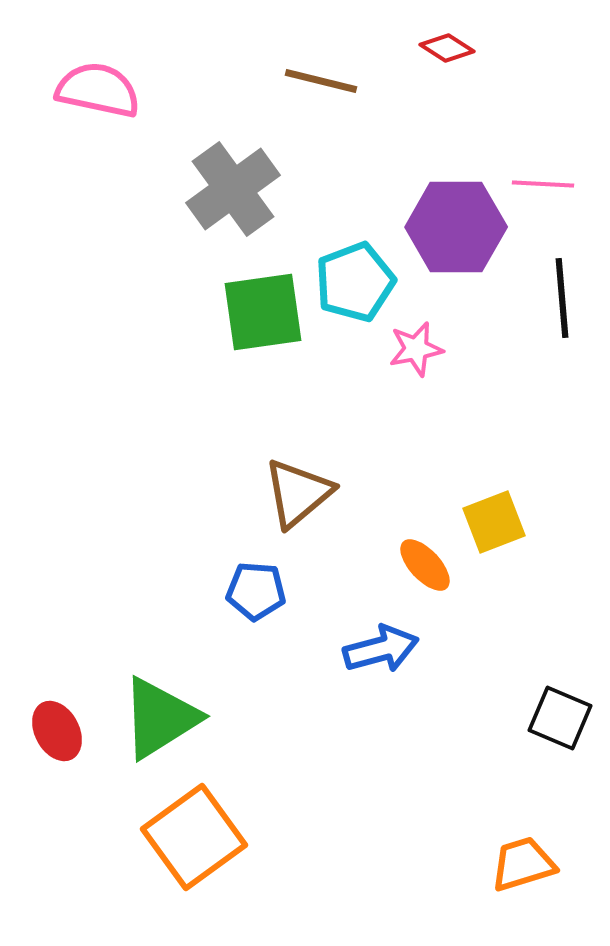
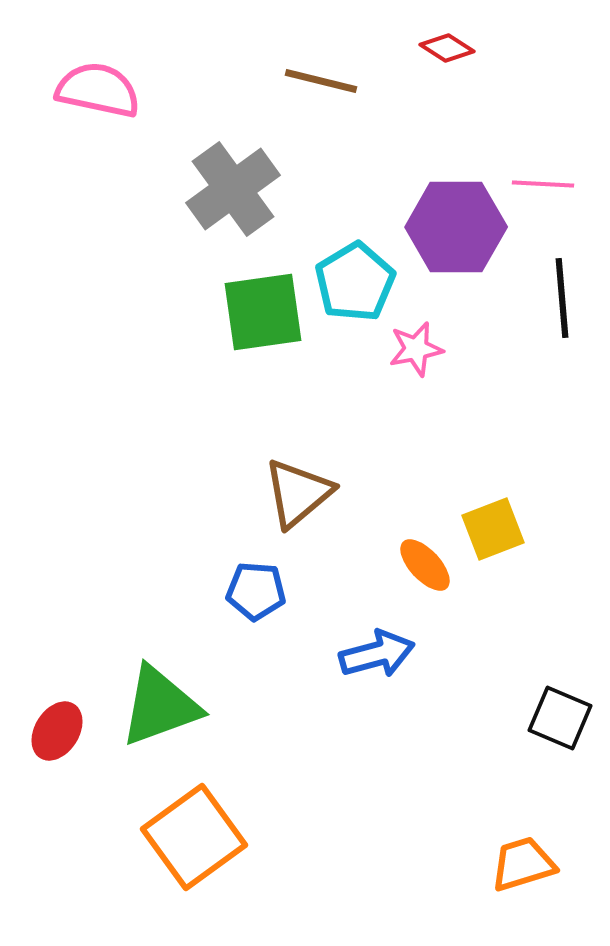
cyan pentagon: rotated 10 degrees counterclockwise
yellow square: moved 1 px left, 7 px down
blue arrow: moved 4 px left, 5 px down
green triangle: moved 12 px up; rotated 12 degrees clockwise
red ellipse: rotated 60 degrees clockwise
